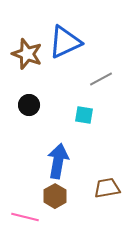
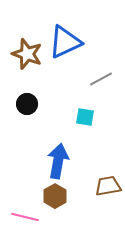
black circle: moved 2 px left, 1 px up
cyan square: moved 1 px right, 2 px down
brown trapezoid: moved 1 px right, 2 px up
